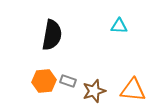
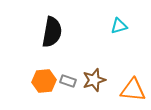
cyan triangle: rotated 18 degrees counterclockwise
black semicircle: moved 3 px up
brown star: moved 11 px up
